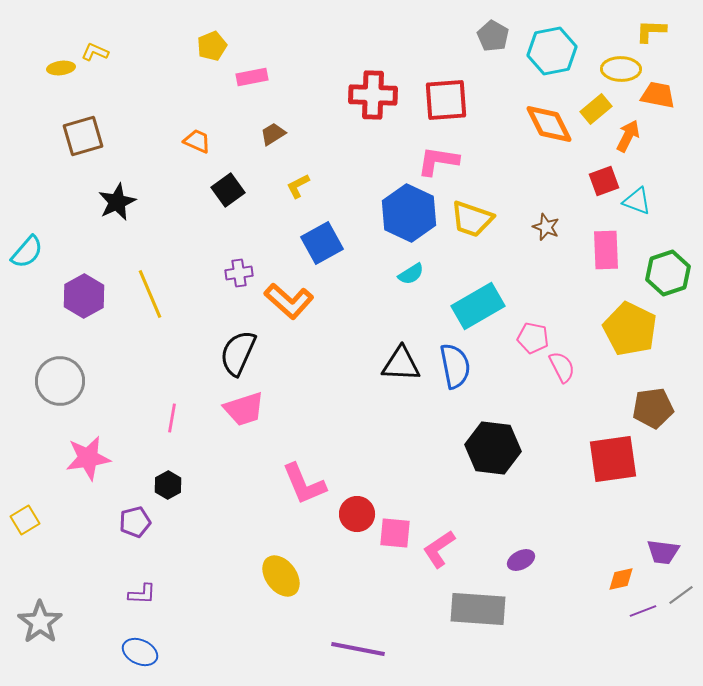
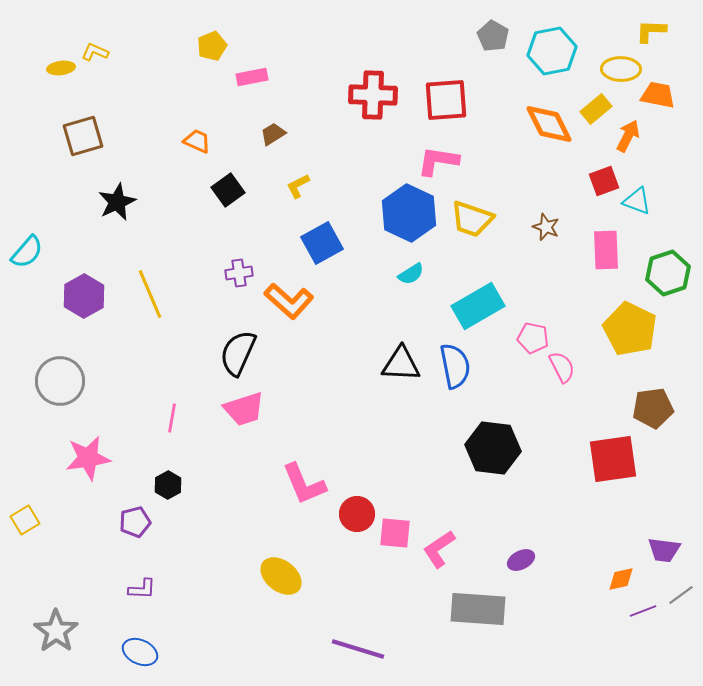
purple trapezoid at (663, 552): moved 1 px right, 2 px up
yellow ellipse at (281, 576): rotated 15 degrees counterclockwise
purple L-shape at (142, 594): moved 5 px up
gray star at (40, 622): moved 16 px right, 9 px down
purple line at (358, 649): rotated 6 degrees clockwise
